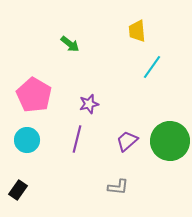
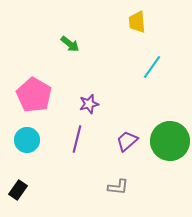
yellow trapezoid: moved 9 px up
